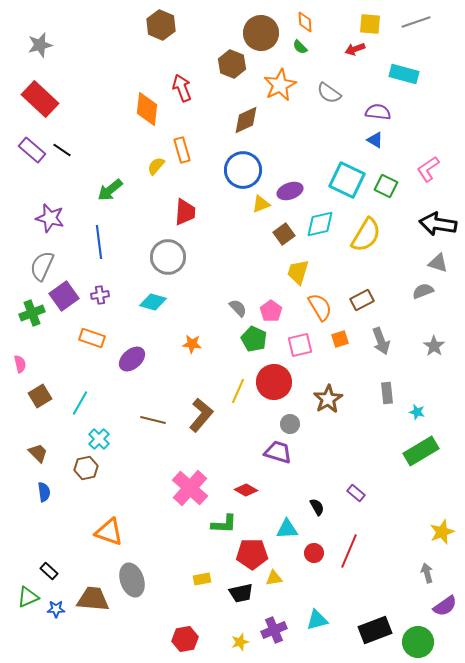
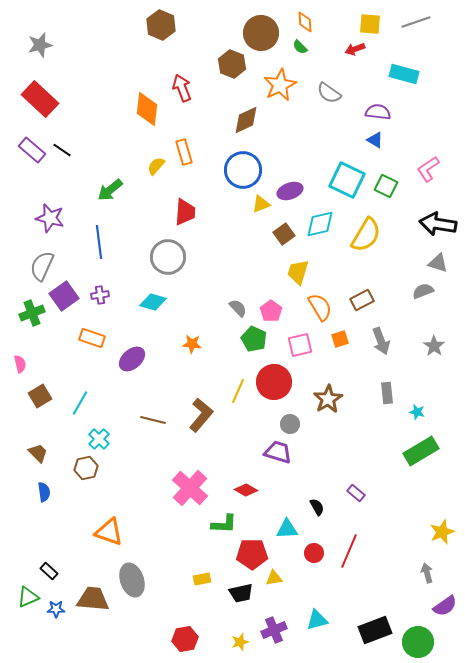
orange rectangle at (182, 150): moved 2 px right, 2 px down
